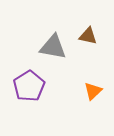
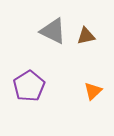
brown triangle: moved 2 px left; rotated 24 degrees counterclockwise
gray triangle: moved 16 px up; rotated 16 degrees clockwise
